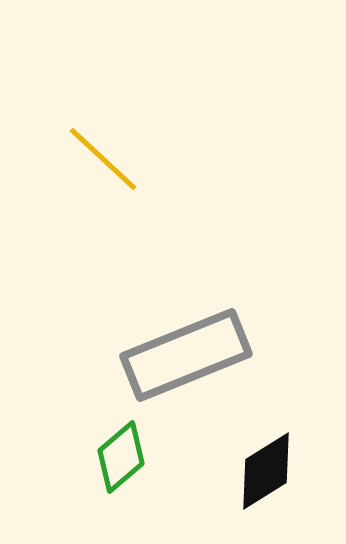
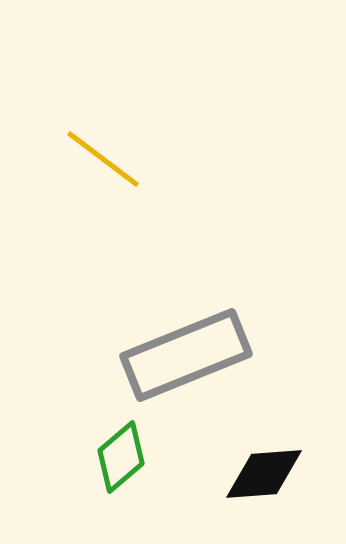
yellow line: rotated 6 degrees counterclockwise
black diamond: moved 2 px left, 3 px down; rotated 28 degrees clockwise
